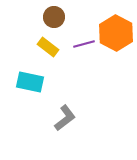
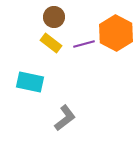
yellow rectangle: moved 3 px right, 4 px up
